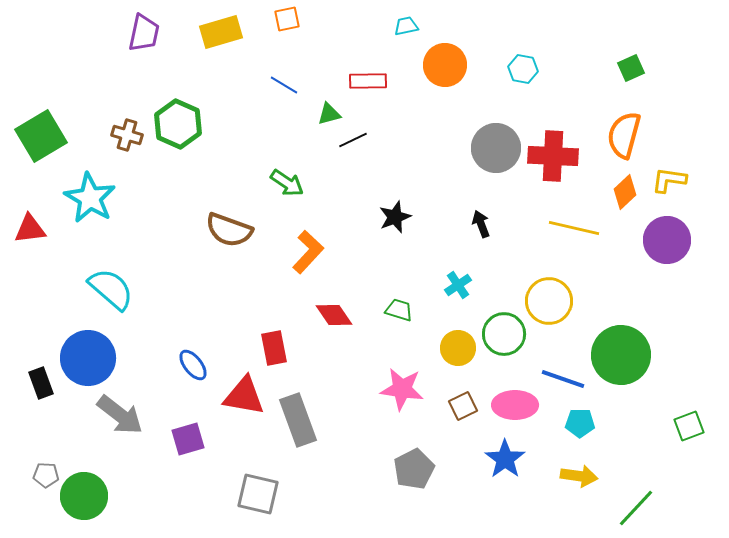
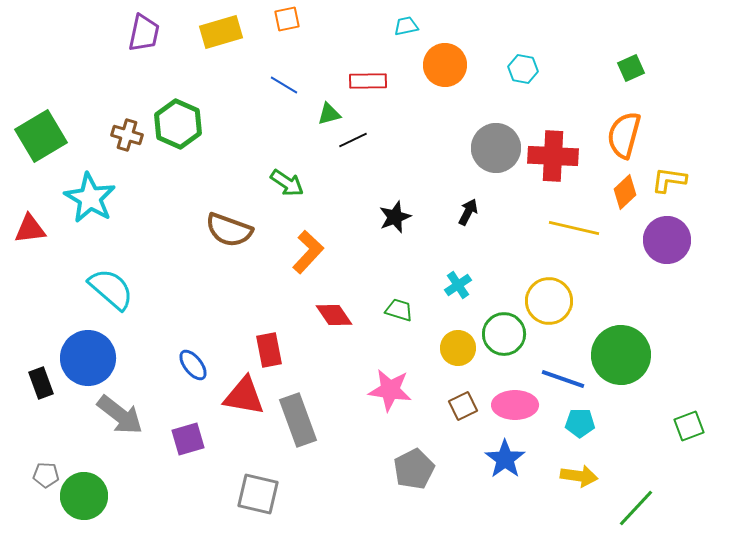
black arrow at (481, 224): moved 13 px left, 12 px up; rotated 48 degrees clockwise
red rectangle at (274, 348): moved 5 px left, 2 px down
pink star at (402, 389): moved 12 px left, 1 px down
